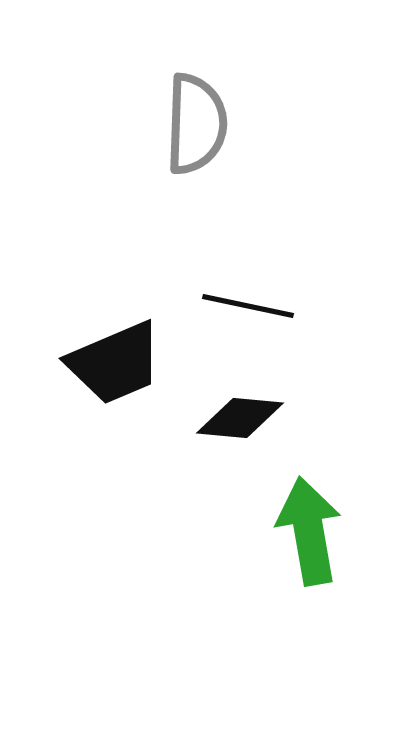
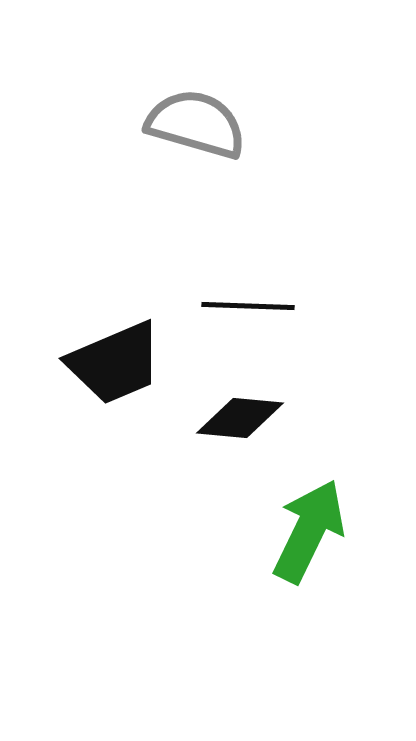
gray semicircle: rotated 76 degrees counterclockwise
black line: rotated 10 degrees counterclockwise
green arrow: rotated 36 degrees clockwise
